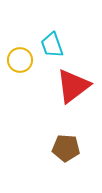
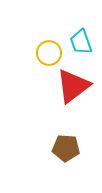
cyan trapezoid: moved 29 px right, 3 px up
yellow circle: moved 29 px right, 7 px up
